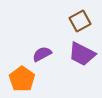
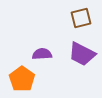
brown square: moved 1 px right, 3 px up; rotated 15 degrees clockwise
purple semicircle: rotated 24 degrees clockwise
